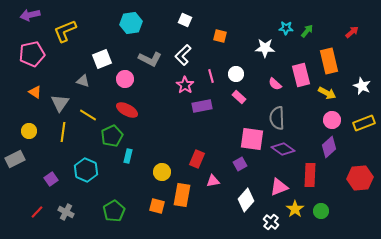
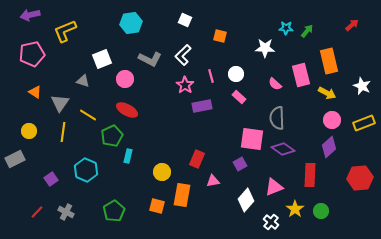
red arrow at (352, 32): moved 7 px up
pink triangle at (279, 187): moved 5 px left
